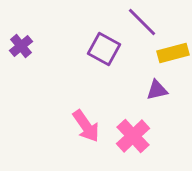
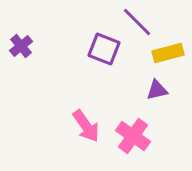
purple line: moved 5 px left
purple square: rotated 8 degrees counterclockwise
yellow rectangle: moved 5 px left
pink cross: rotated 12 degrees counterclockwise
